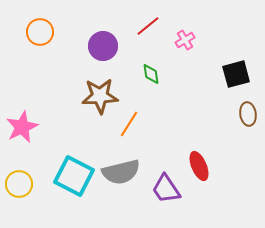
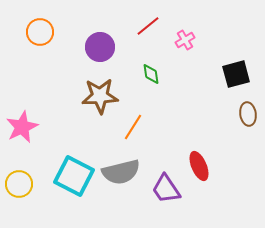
purple circle: moved 3 px left, 1 px down
orange line: moved 4 px right, 3 px down
